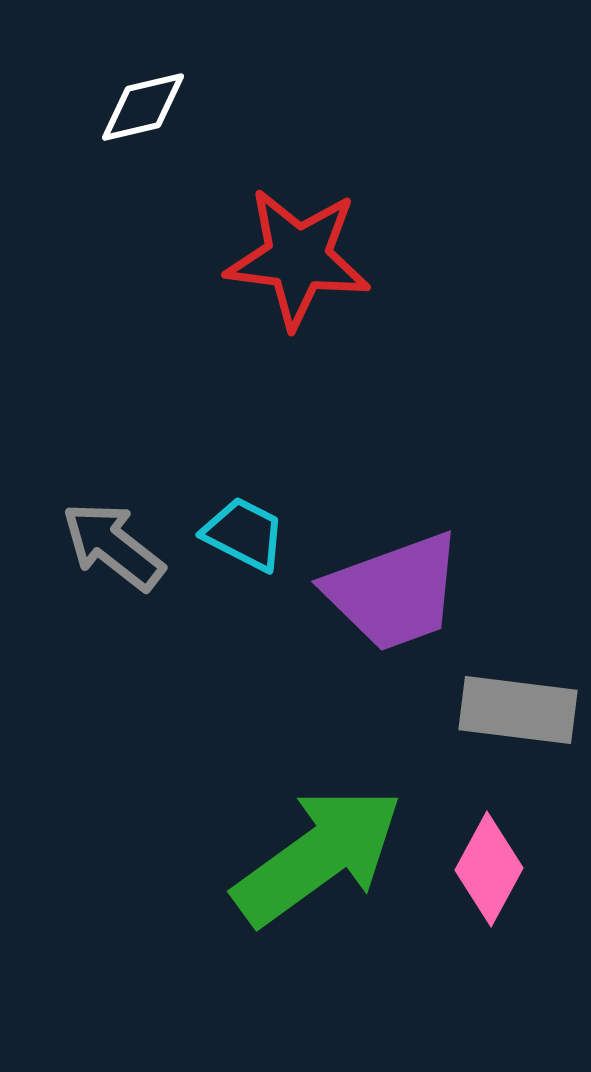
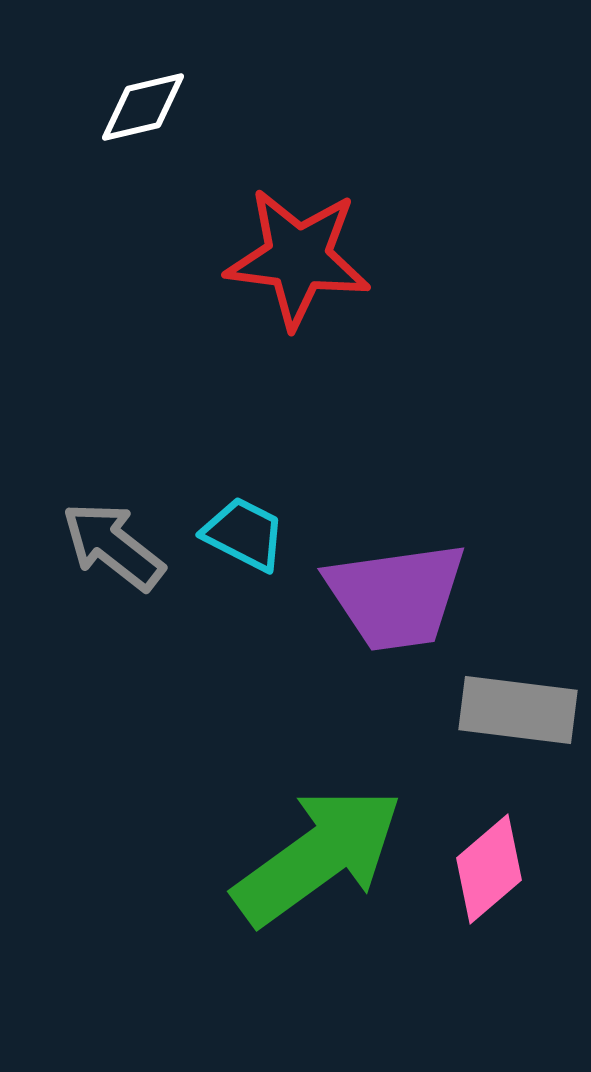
purple trapezoid: moved 2 px right, 4 px down; rotated 12 degrees clockwise
pink diamond: rotated 21 degrees clockwise
